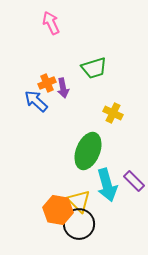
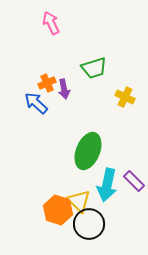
purple arrow: moved 1 px right, 1 px down
blue arrow: moved 2 px down
yellow cross: moved 12 px right, 16 px up
cyan arrow: rotated 28 degrees clockwise
orange hexagon: rotated 8 degrees clockwise
black circle: moved 10 px right
